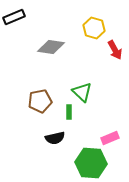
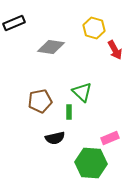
black rectangle: moved 6 px down
